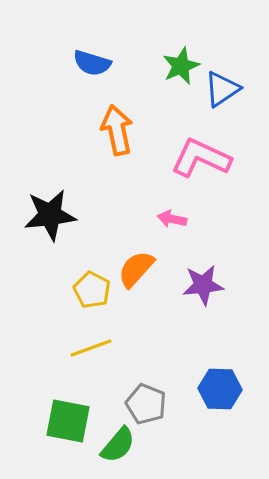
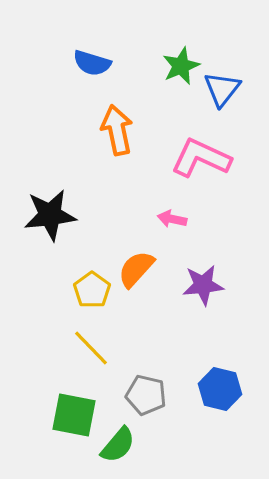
blue triangle: rotated 18 degrees counterclockwise
yellow pentagon: rotated 9 degrees clockwise
yellow line: rotated 66 degrees clockwise
blue hexagon: rotated 12 degrees clockwise
gray pentagon: moved 9 px up; rotated 9 degrees counterclockwise
green square: moved 6 px right, 6 px up
